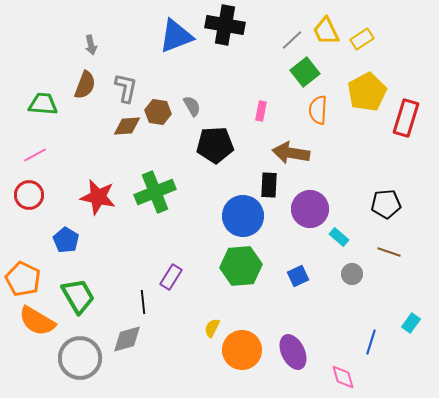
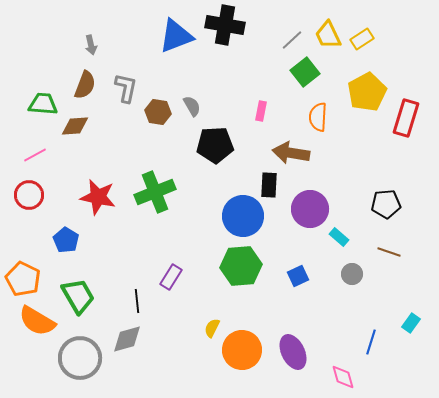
yellow trapezoid at (326, 31): moved 2 px right, 4 px down
orange semicircle at (318, 110): moved 7 px down
brown diamond at (127, 126): moved 52 px left
black line at (143, 302): moved 6 px left, 1 px up
